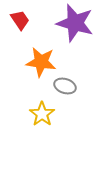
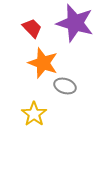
red trapezoid: moved 12 px right, 8 px down; rotated 10 degrees counterclockwise
orange star: moved 2 px right, 1 px down; rotated 12 degrees clockwise
yellow star: moved 8 px left
